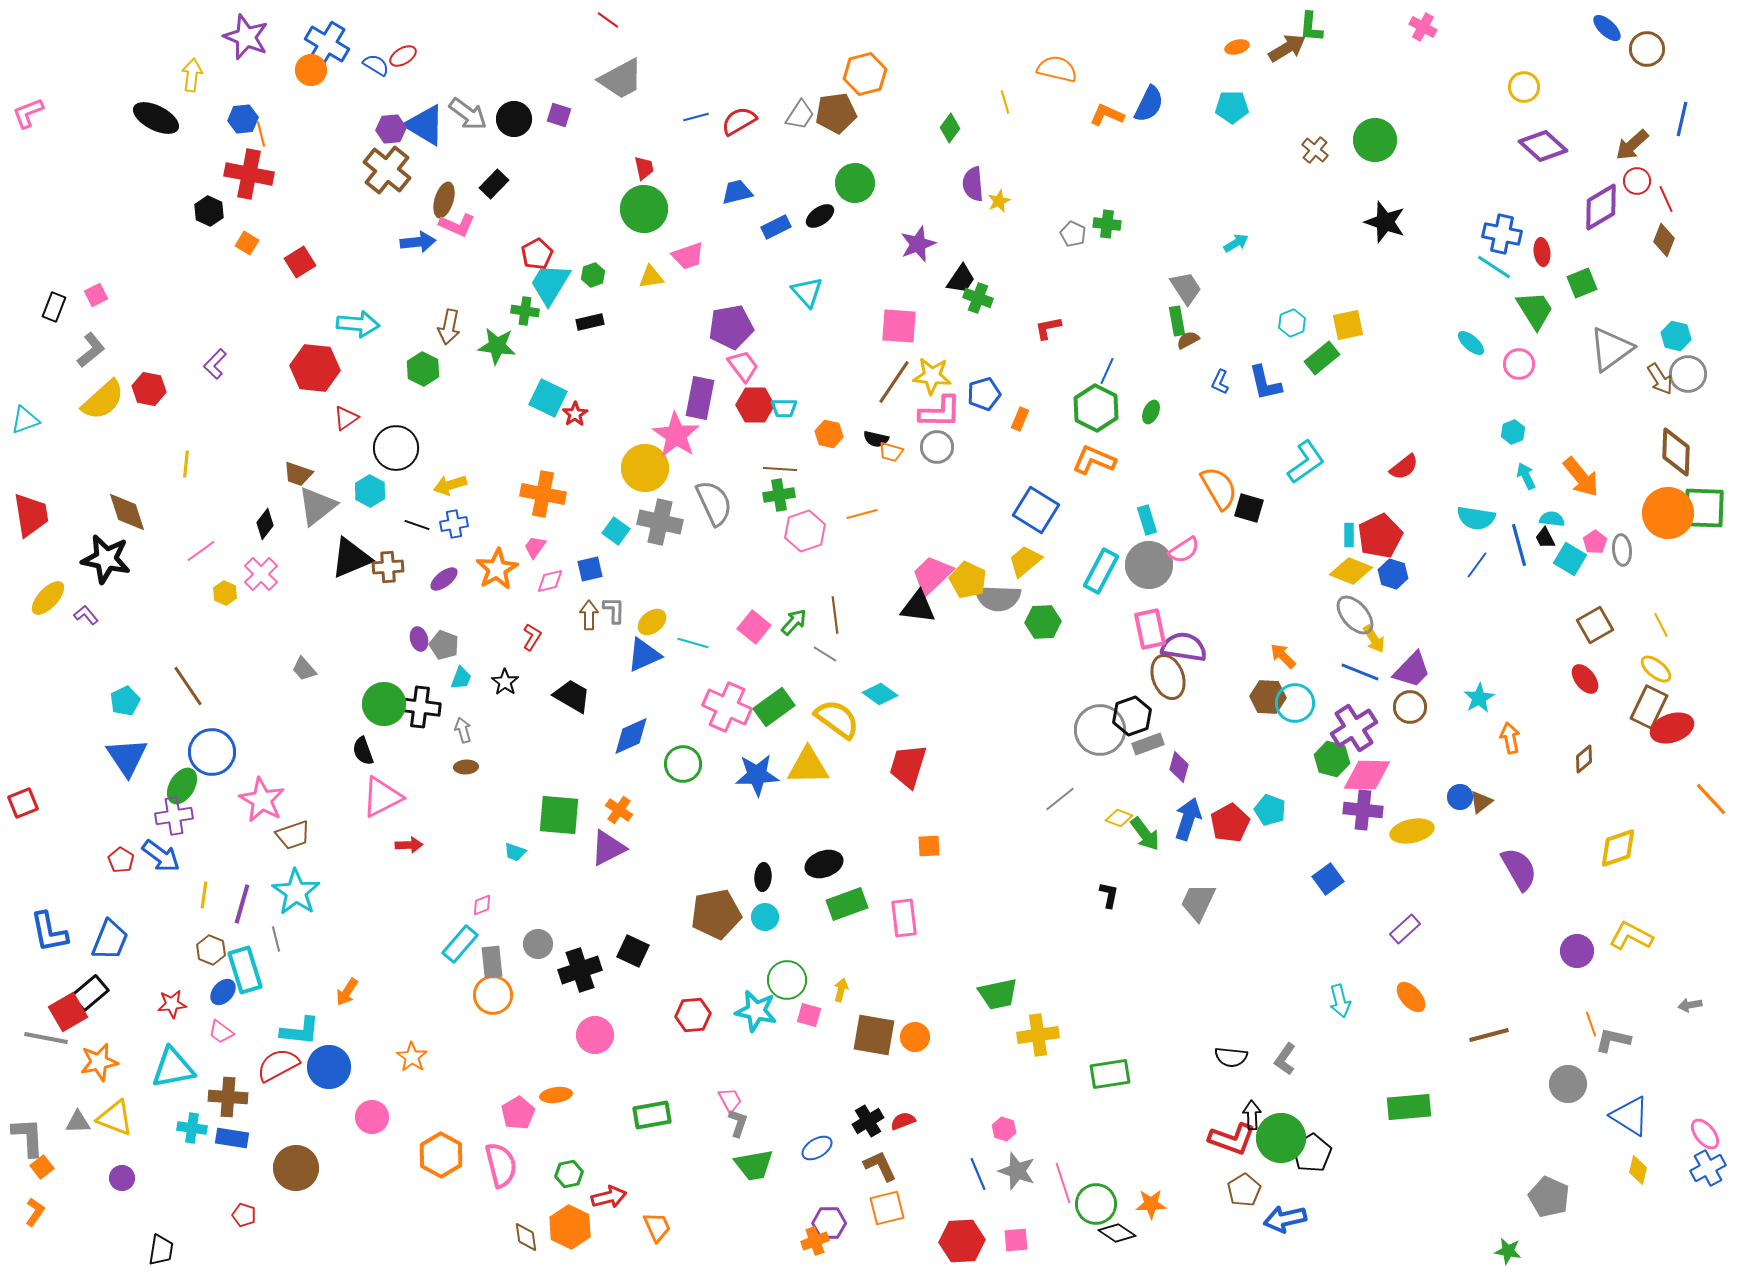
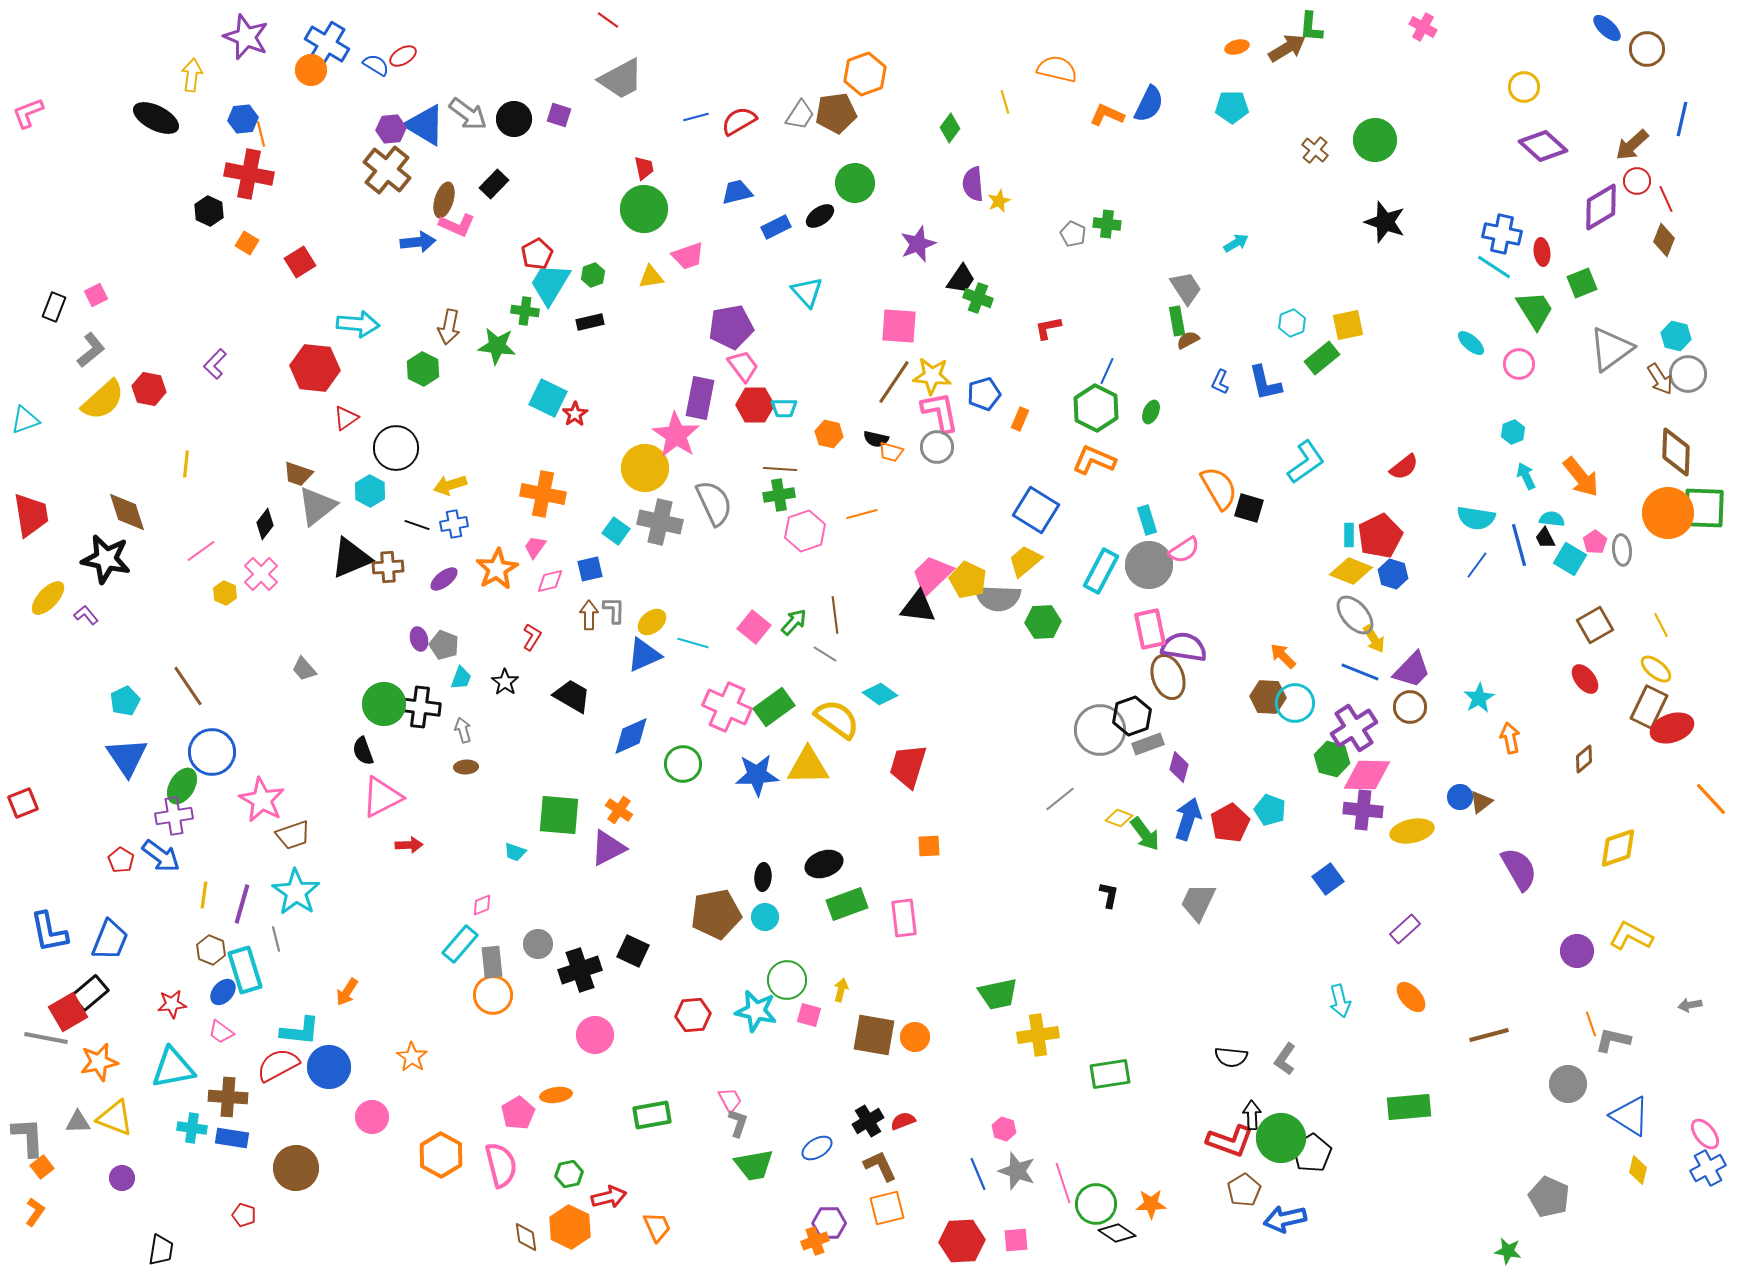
orange hexagon at (865, 74): rotated 6 degrees counterclockwise
pink L-shape at (940, 412): rotated 102 degrees counterclockwise
red L-shape at (1232, 1139): moved 2 px left, 2 px down
